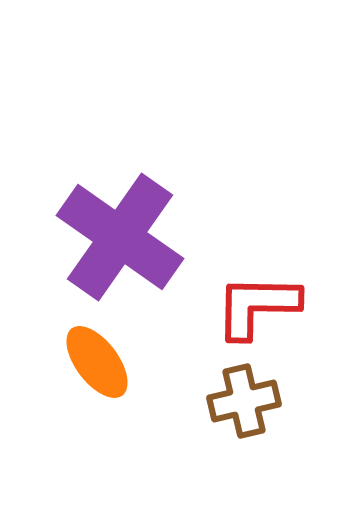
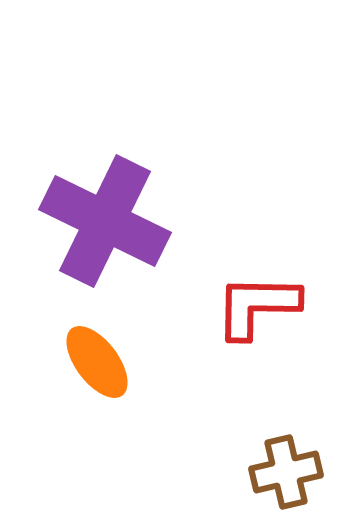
purple cross: moved 15 px left, 16 px up; rotated 9 degrees counterclockwise
brown cross: moved 42 px right, 71 px down
